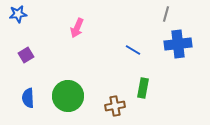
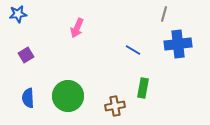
gray line: moved 2 px left
